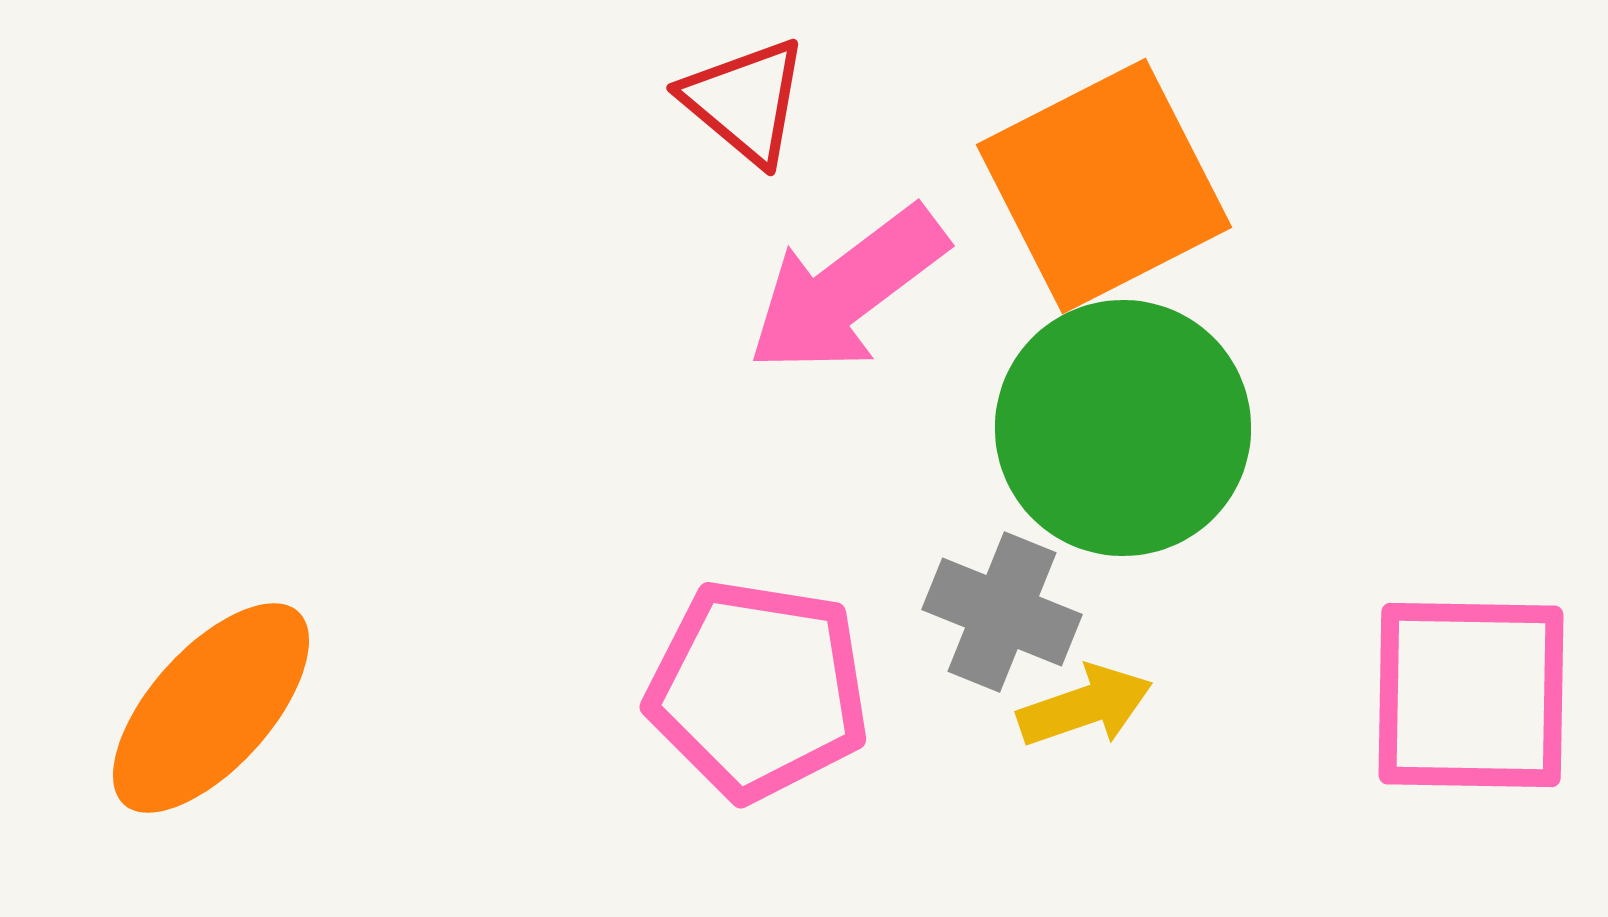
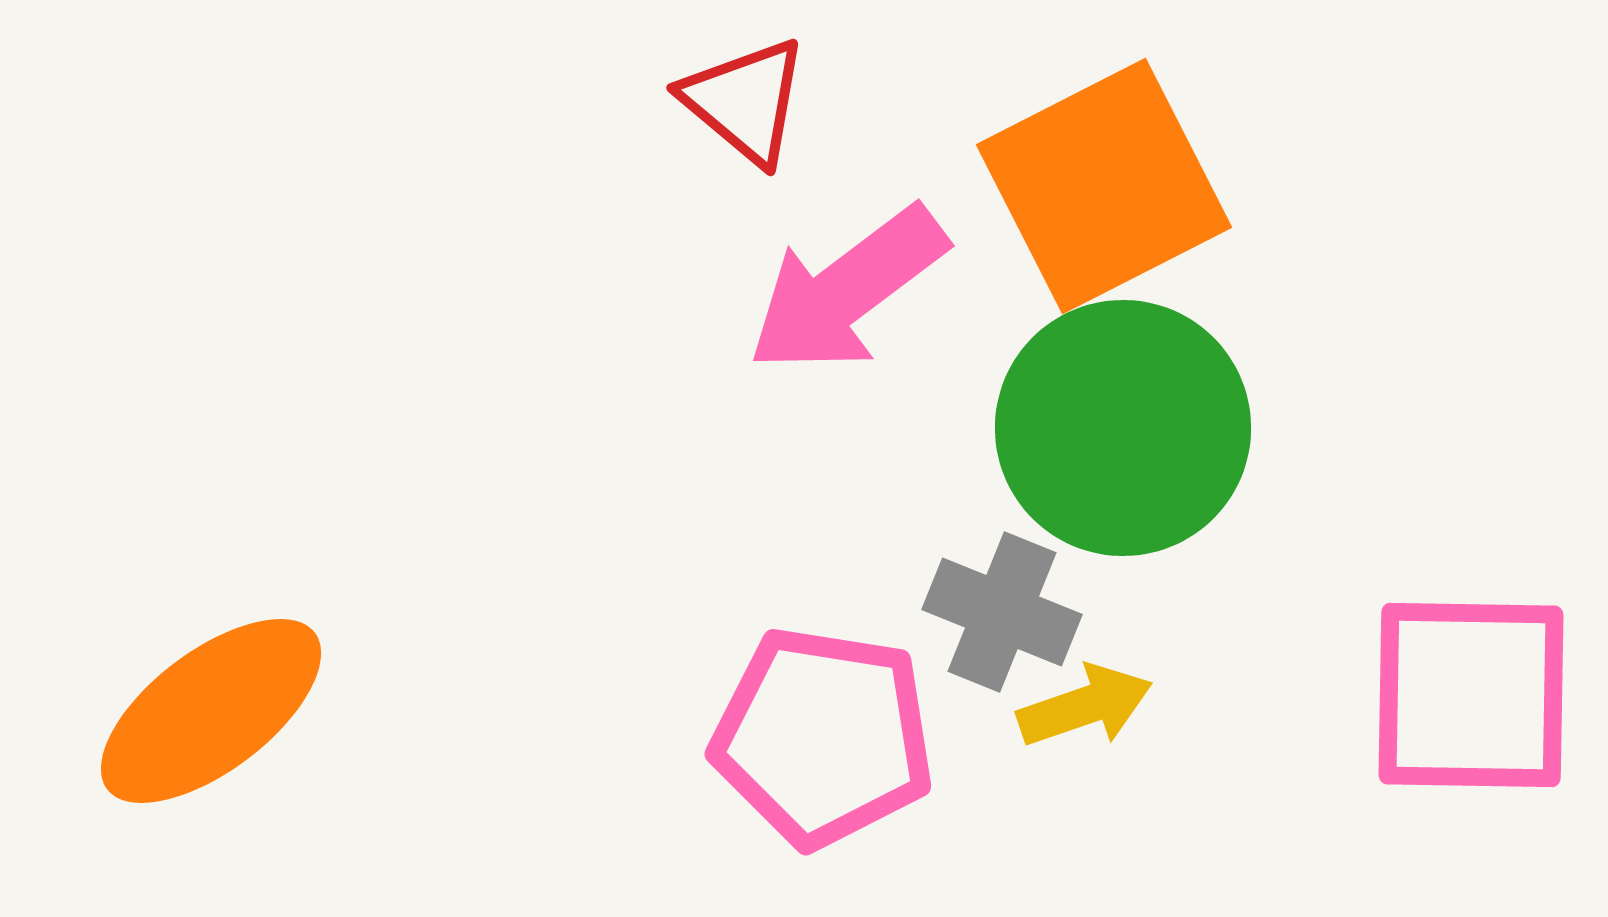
pink pentagon: moved 65 px right, 47 px down
orange ellipse: moved 3 px down; rotated 11 degrees clockwise
